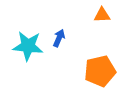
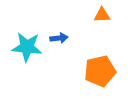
blue arrow: rotated 60 degrees clockwise
cyan star: moved 1 px left, 1 px down
